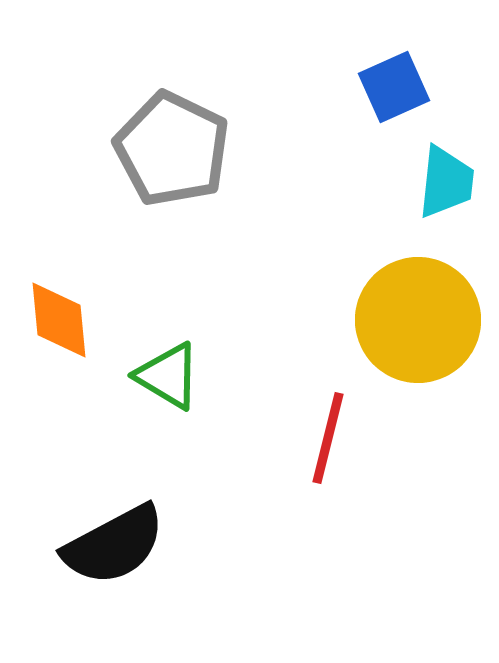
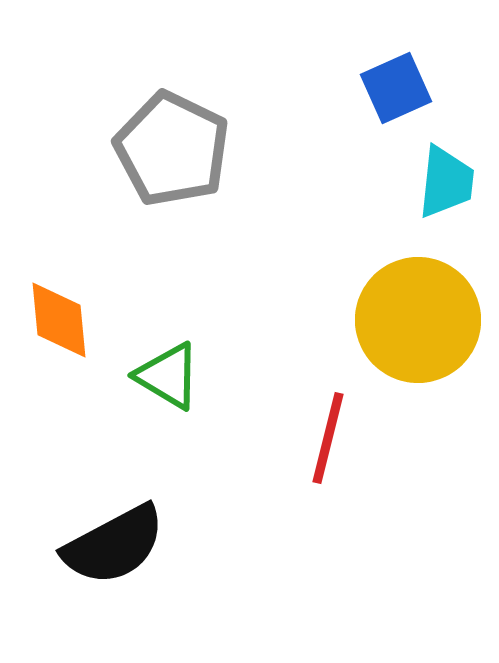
blue square: moved 2 px right, 1 px down
